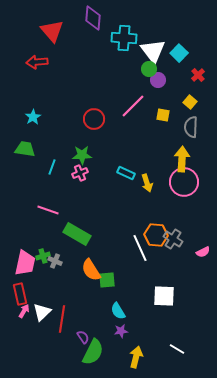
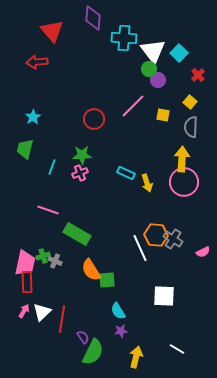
green trapezoid at (25, 149): rotated 85 degrees counterclockwise
red rectangle at (20, 294): moved 7 px right, 12 px up; rotated 10 degrees clockwise
